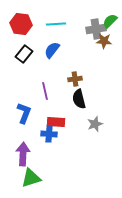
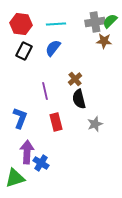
gray cross: moved 1 px left, 7 px up
blue semicircle: moved 1 px right, 2 px up
black rectangle: moved 3 px up; rotated 12 degrees counterclockwise
brown cross: rotated 32 degrees counterclockwise
blue L-shape: moved 4 px left, 5 px down
red rectangle: rotated 72 degrees clockwise
blue cross: moved 8 px left, 29 px down; rotated 28 degrees clockwise
purple arrow: moved 4 px right, 2 px up
green triangle: moved 16 px left
